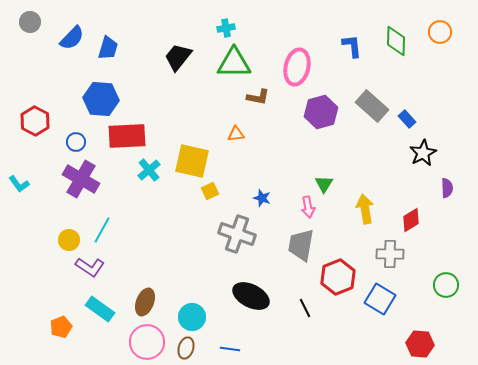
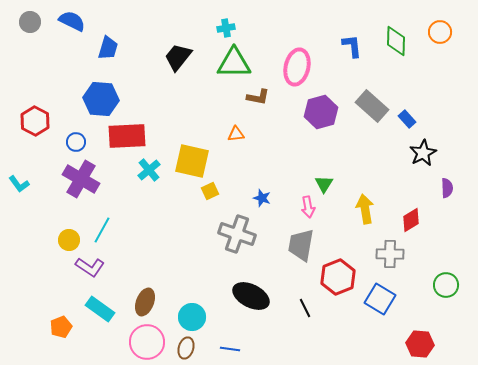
blue semicircle at (72, 38): moved 17 px up; rotated 108 degrees counterclockwise
